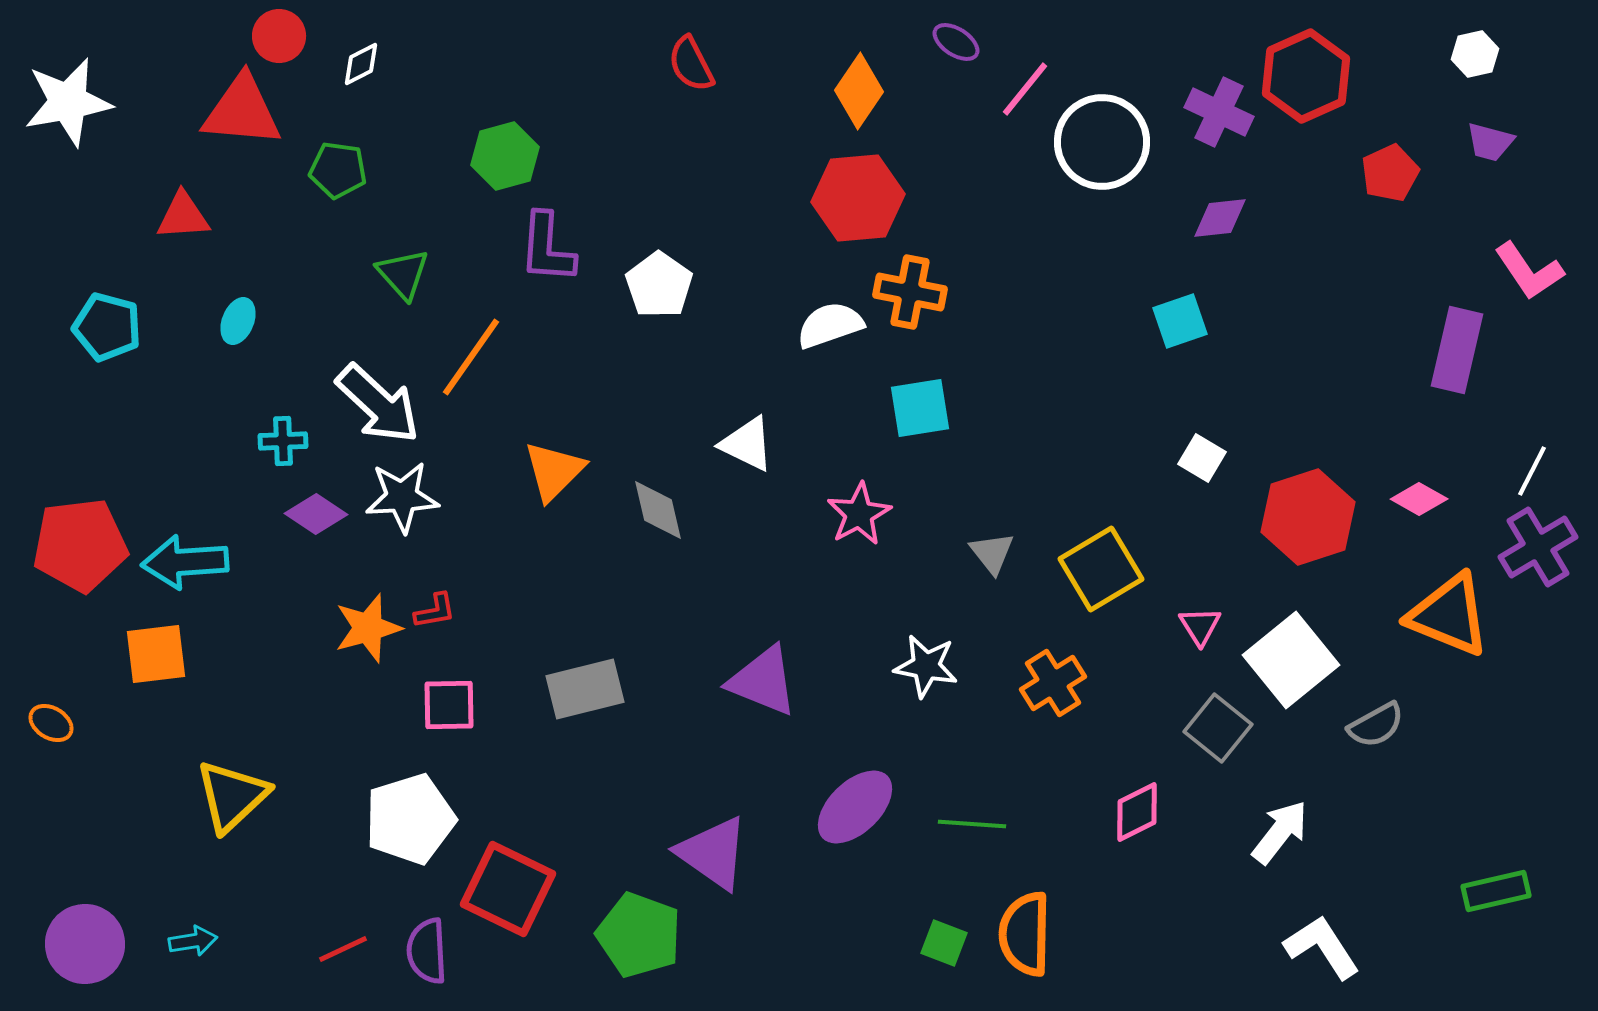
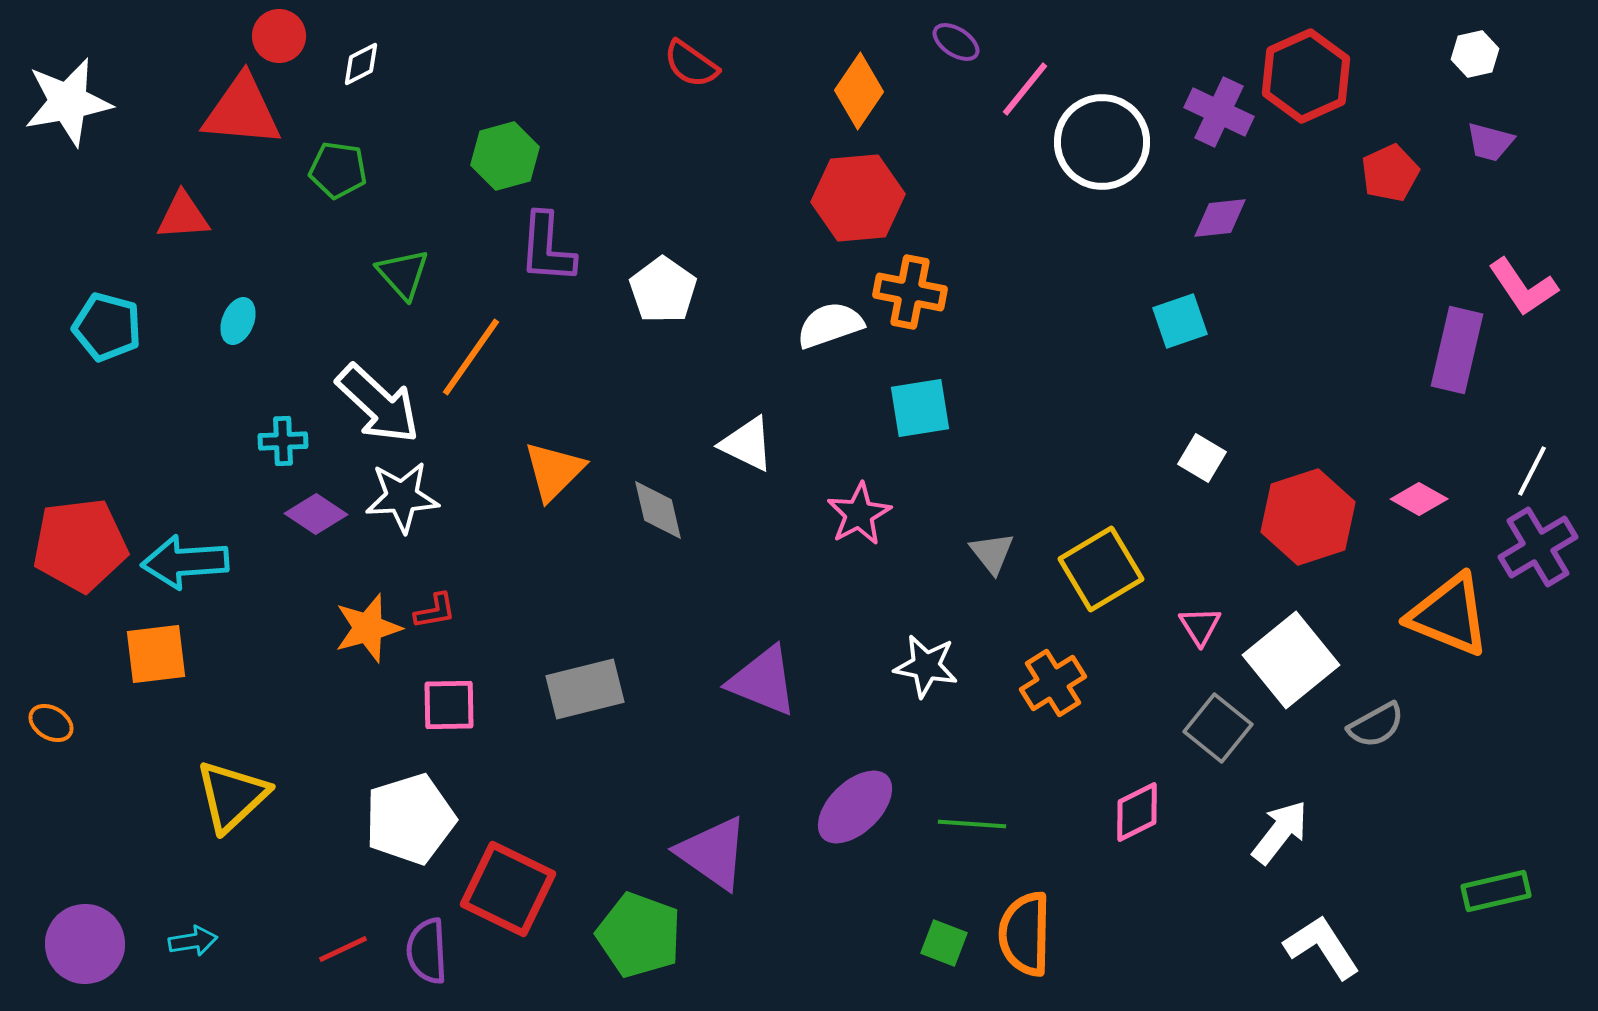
red semicircle at (691, 64): rotated 28 degrees counterclockwise
pink L-shape at (1529, 271): moved 6 px left, 16 px down
white pentagon at (659, 285): moved 4 px right, 5 px down
